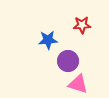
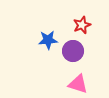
red star: rotated 18 degrees counterclockwise
purple circle: moved 5 px right, 10 px up
